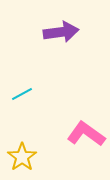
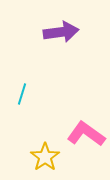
cyan line: rotated 45 degrees counterclockwise
yellow star: moved 23 px right
